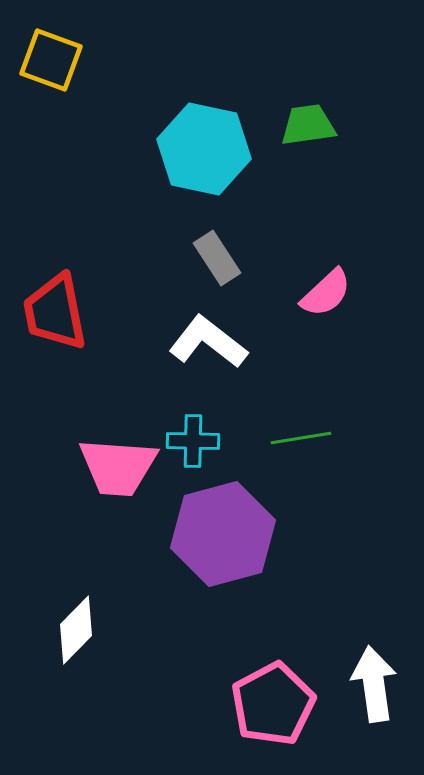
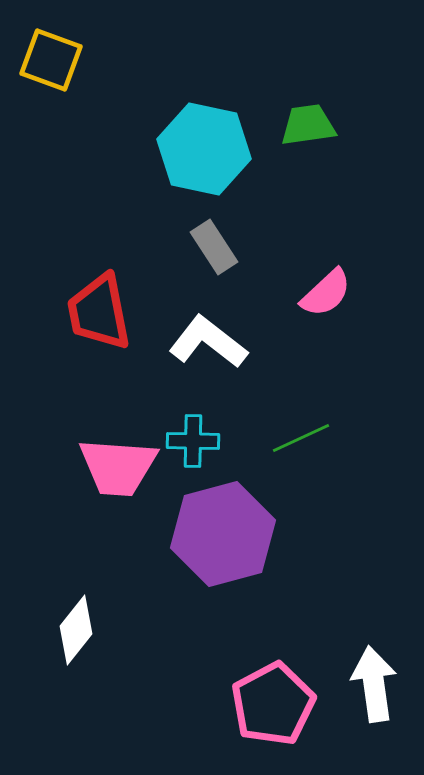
gray rectangle: moved 3 px left, 11 px up
red trapezoid: moved 44 px right
green line: rotated 16 degrees counterclockwise
white diamond: rotated 6 degrees counterclockwise
